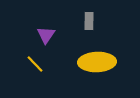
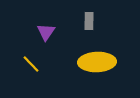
purple triangle: moved 3 px up
yellow line: moved 4 px left
